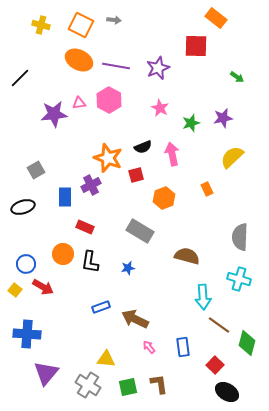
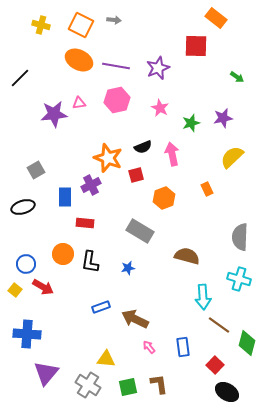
pink hexagon at (109, 100): moved 8 px right; rotated 20 degrees clockwise
red rectangle at (85, 227): moved 4 px up; rotated 18 degrees counterclockwise
